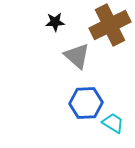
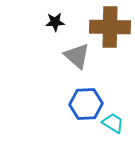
brown cross: moved 2 px down; rotated 27 degrees clockwise
blue hexagon: moved 1 px down
